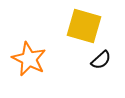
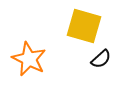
black semicircle: moved 1 px up
